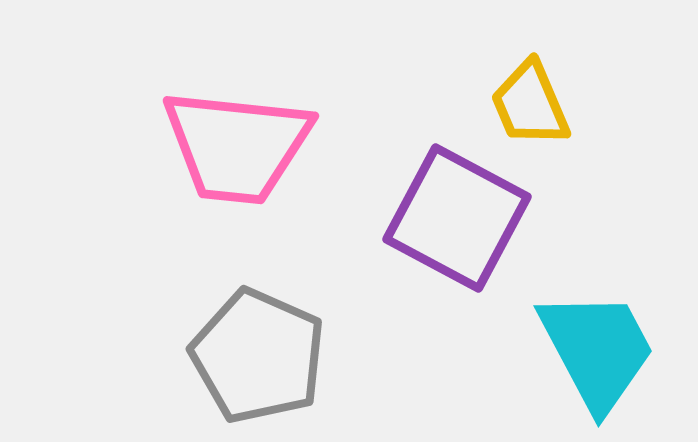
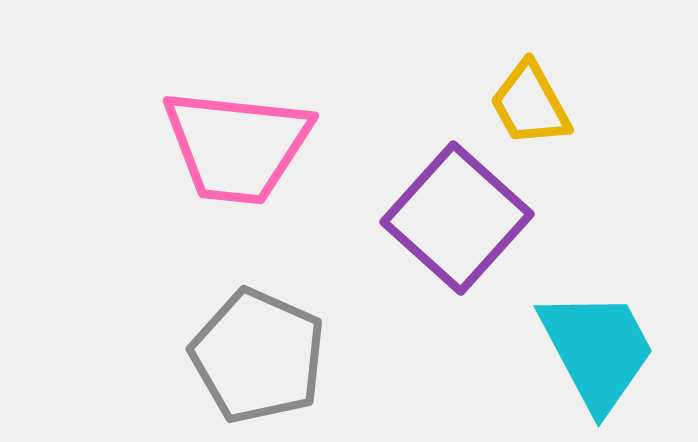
yellow trapezoid: rotated 6 degrees counterclockwise
purple square: rotated 14 degrees clockwise
